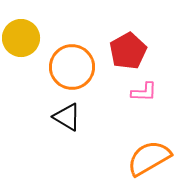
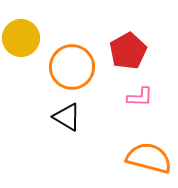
pink L-shape: moved 4 px left, 5 px down
orange semicircle: rotated 45 degrees clockwise
